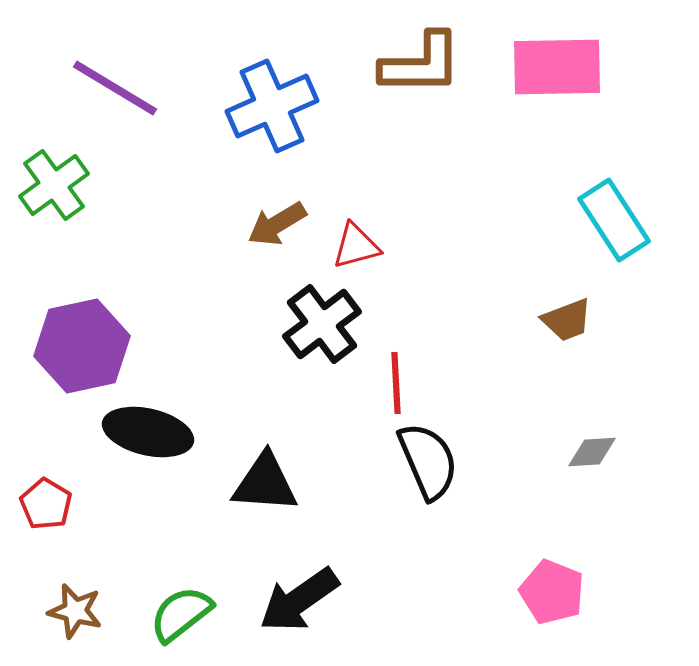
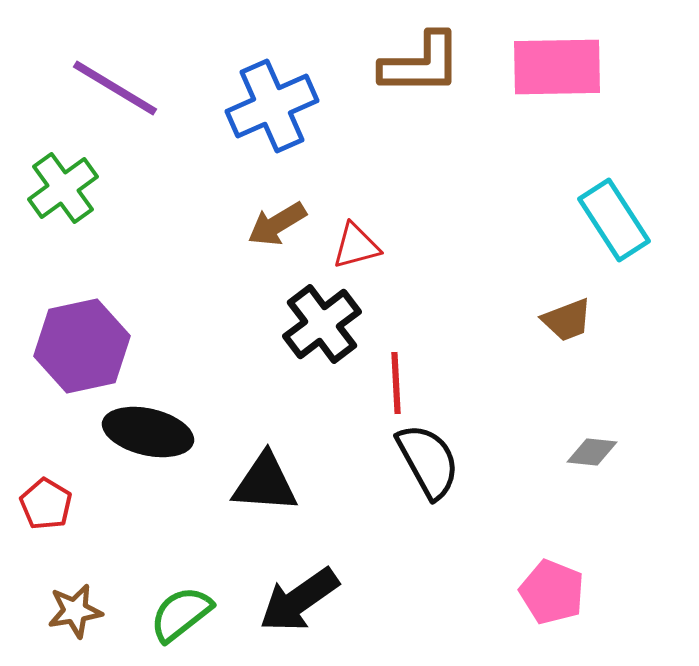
green cross: moved 9 px right, 3 px down
gray diamond: rotated 9 degrees clockwise
black semicircle: rotated 6 degrees counterclockwise
brown star: rotated 24 degrees counterclockwise
